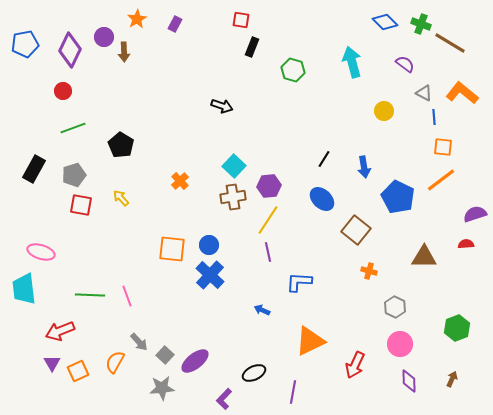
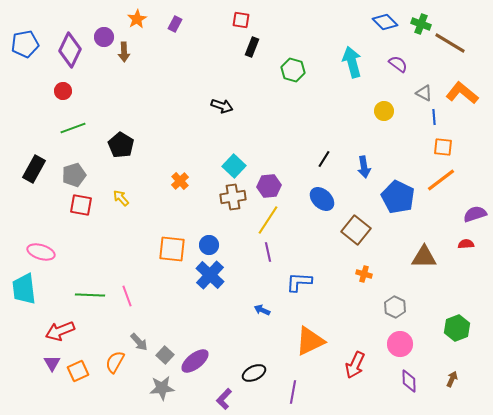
purple semicircle at (405, 64): moved 7 px left
orange cross at (369, 271): moved 5 px left, 3 px down
